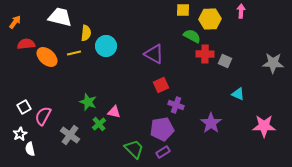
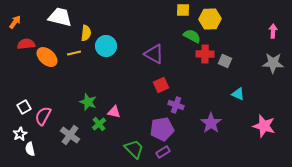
pink arrow: moved 32 px right, 20 px down
pink star: rotated 15 degrees clockwise
